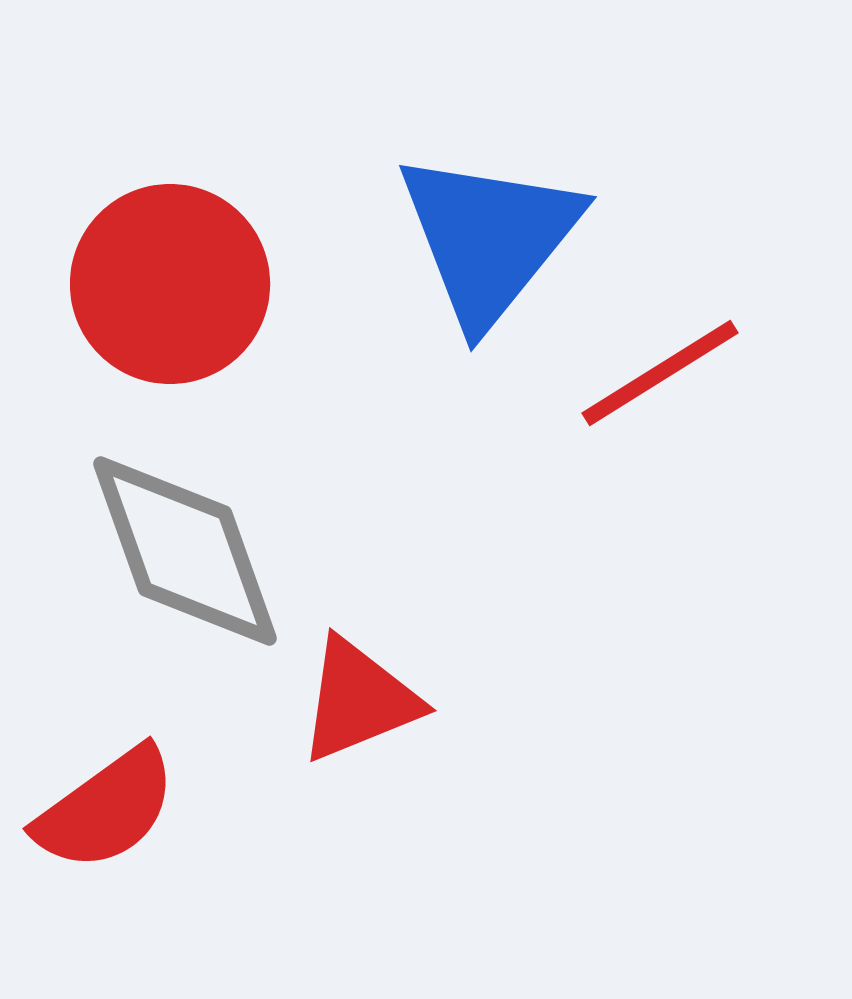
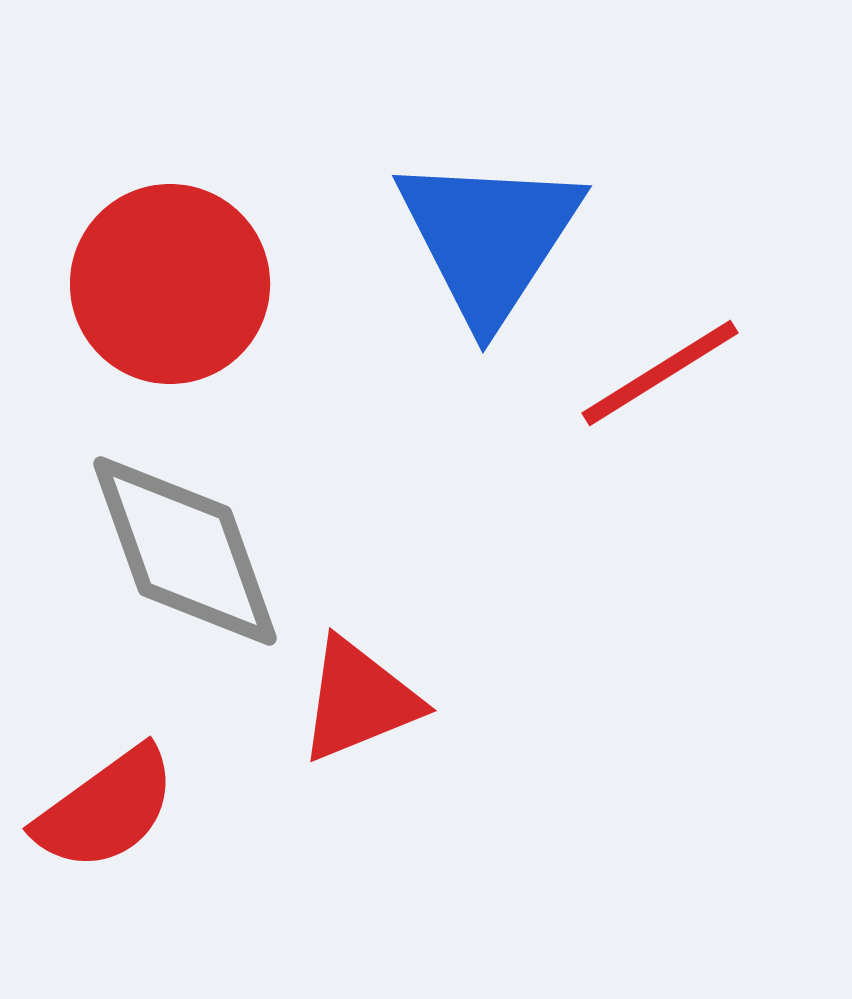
blue triangle: rotated 6 degrees counterclockwise
